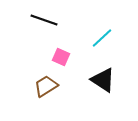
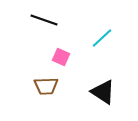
black triangle: moved 12 px down
brown trapezoid: rotated 150 degrees counterclockwise
